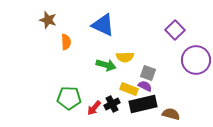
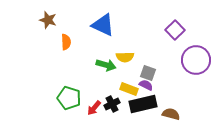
purple semicircle: moved 1 px right, 1 px up
green pentagon: rotated 15 degrees clockwise
